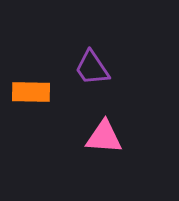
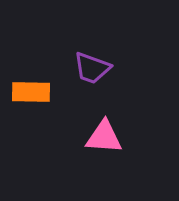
purple trapezoid: rotated 36 degrees counterclockwise
